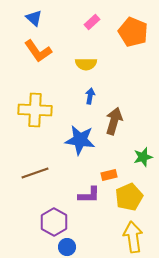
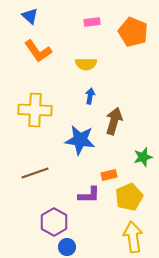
blue triangle: moved 4 px left, 2 px up
pink rectangle: rotated 35 degrees clockwise
